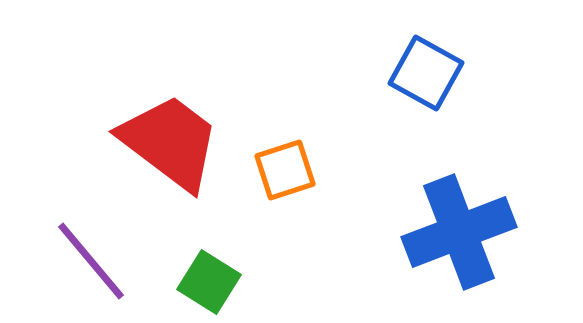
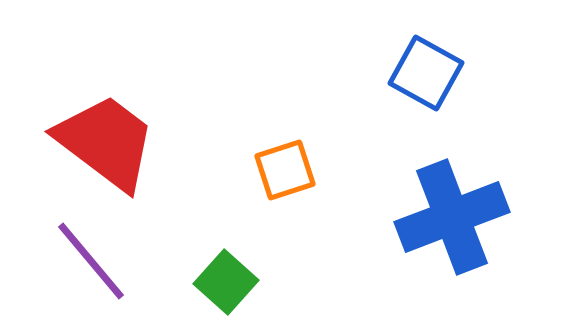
red trapezoid: moved 64 px left
blue cross: moved 7 px left, 15 px up
green square: moved 17 px right; rotated 10 degrees clockwise
